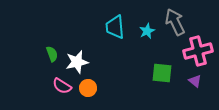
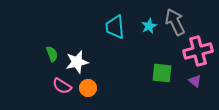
cyan star: moved 2 px right, 5 px up
